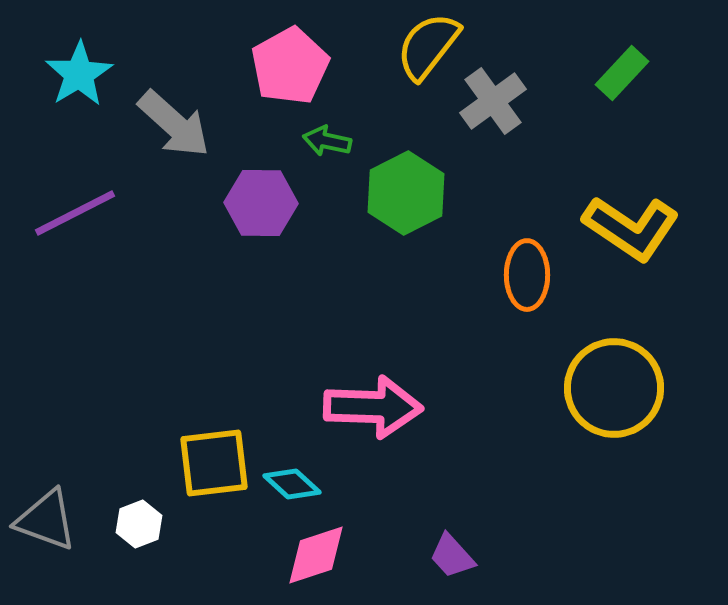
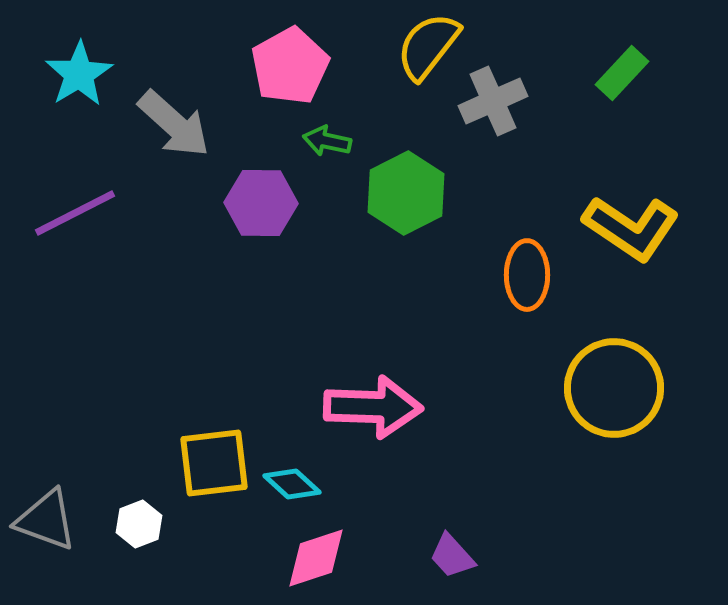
gray cross: rotated 12 degrees clockwise
pink diamond: moved 3 px down
